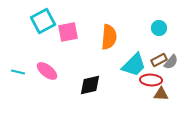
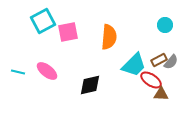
cyan circle: moved 6 px right, 3 px up
red ellipse: rotated 30 degrees clockwise
